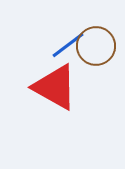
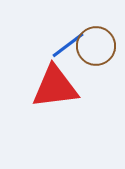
red triangle: rotated 36 degrees counterclockwise
